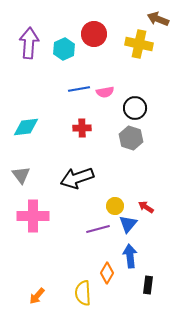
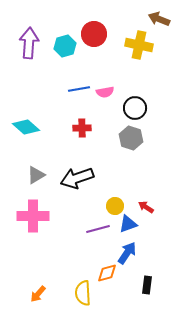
brown arrow: moved 1 px right
yellow cross: moved 1 px down
cyan hexagon: moved 1 px right, 3 px up; rotated 10 degrees clockwise
cyan diamond: rotated 48 degrees clockwise
gray triangle: moved 15 px right; rotated 36 degrees clockwise
blue triangle: rotated 30 degrees clockwise
blue arrow: moved 3 px left, 3 px up; rotated 40 degrees clockwise
orange diamond: rotated 45 degrees clockwise
black rectangle: moved 1 px left
orange arrow: moved 1 px right, 2 px up
